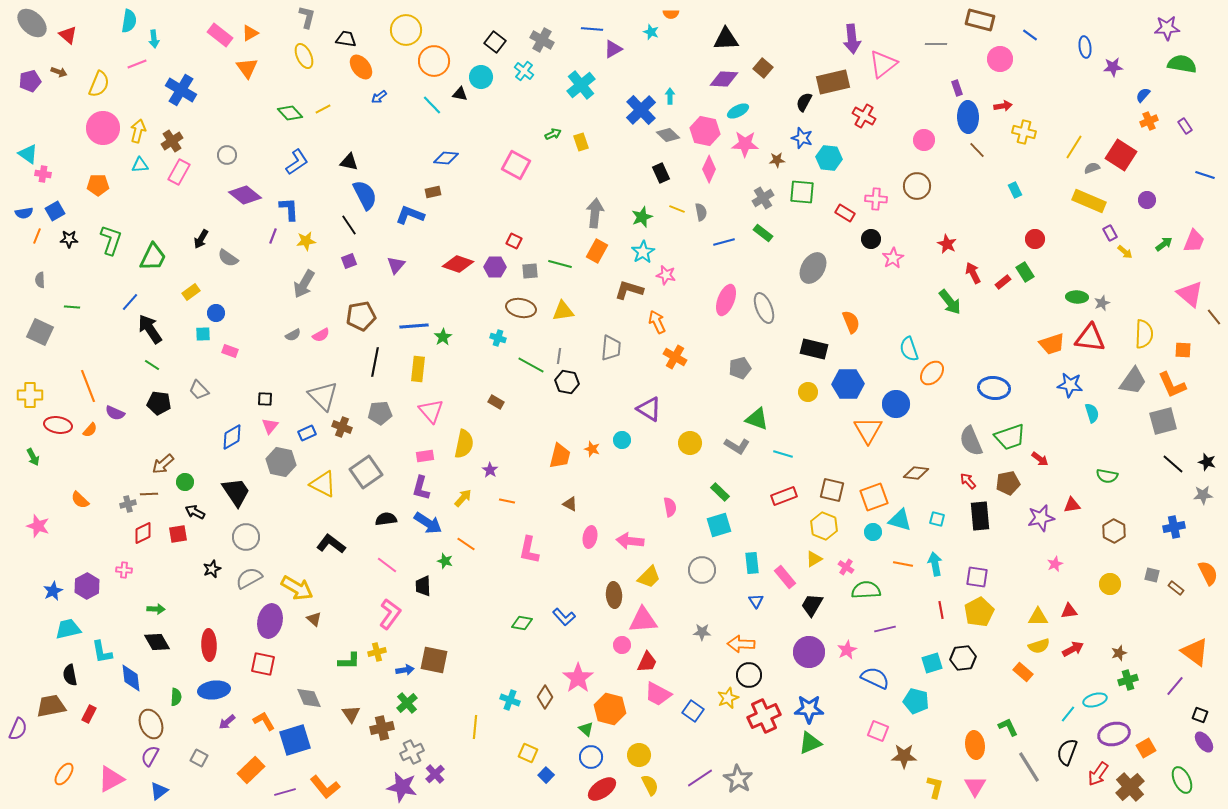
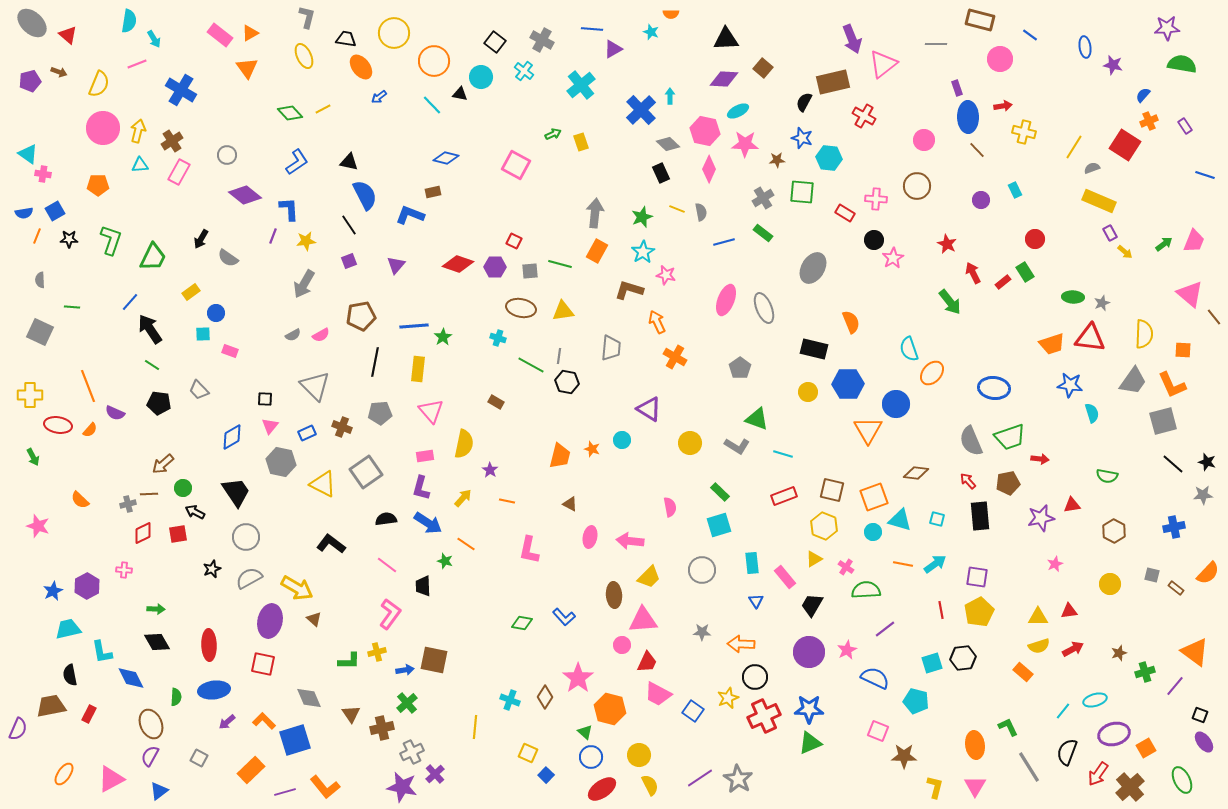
yellow circle at (406, 30): moved 12 px left, 3 px down
cyan arrow at (154, 39): rotated 24 degrees counterclockwise
purple arrow at (852, 39): rotated 16 degrees counterclockwise
purple star at (1113, 67): moved 2 px up; rotated 18 degrees clockwise
gray diamond at (668, 135): moved 9 px down
red square at (1121, 155): moved 4 px right, 10 px up
blue diamond at (446, 158): rotated 10 degrees clockwise
purple circle at (1147, 200): moved 166 px left
yellow rectangle at (1089, 201): moved 10 px right
black circle at (871, 239): moved 3 px right, 1 px down
green ellipse at (1077, 297): moved 4 px left
gray pentagon at (740, 368): rotated 20 degrees counterclockwise
gray triangle at (323, 396): moved 8 px left, 10 px up
red arrow at (1040, 459): rotated 30 degrees counterclockwise
green circle at (185, 482): moved 2 px left, 6 px down
cyan arrow at (935, 564): rotated 65 degrees clockwise
orange semicircle at (1208, 573): rotated 70 degrees clockwise
purple line at (885, 629): rotated 25 degrees counterclockwise
black circle at (749, 675): moved 6 px right, 2 px down
blue diamond at (131, 678): rotated 20 degrees counterclockwise
green cross at (1128, 680): moved 17 px right, 8 px up
cyan line at (1068, 714): moved 5 px left, 3 px up
orange L-shape at (264, 721): rotated 15 degrees counterclockwise
green triangle at (586, 729): moved 1 px left, 3 px down
